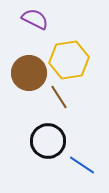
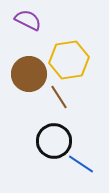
purple semicircle: moved 7 px left, 1 px down
brown circle: moved 1 px down
black circle: moved 6 px right
blue line: moved 1 px left, 1 px up
